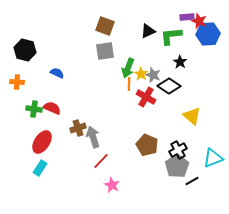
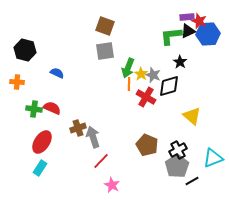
black triangle: moved 40 px right
black diamond: rotated 50 degrees counterclockwise
